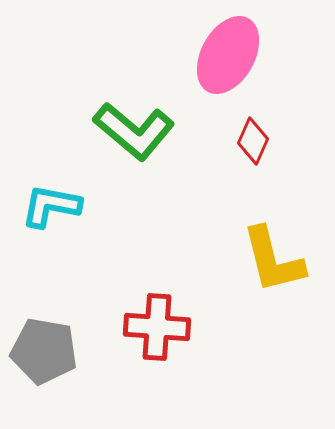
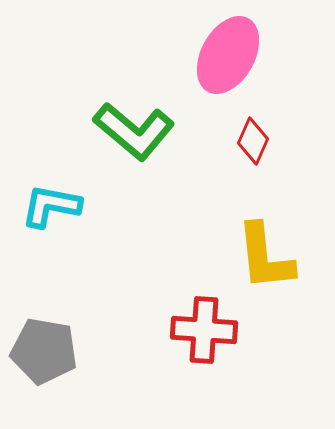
yellow L-shape: moved 8 px left, 3 px up; rotated 8 degrees clockwise
red cross: moved 47 px right, 3 px down
